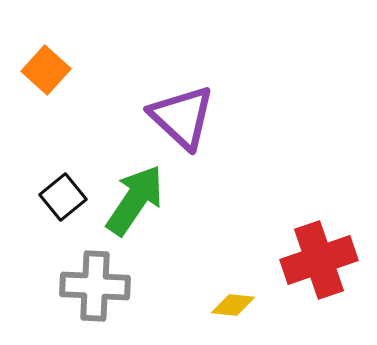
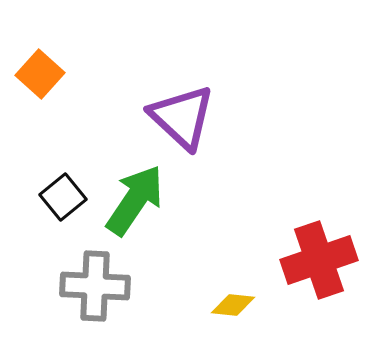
orange square: moved 6 px left, 4 px down
